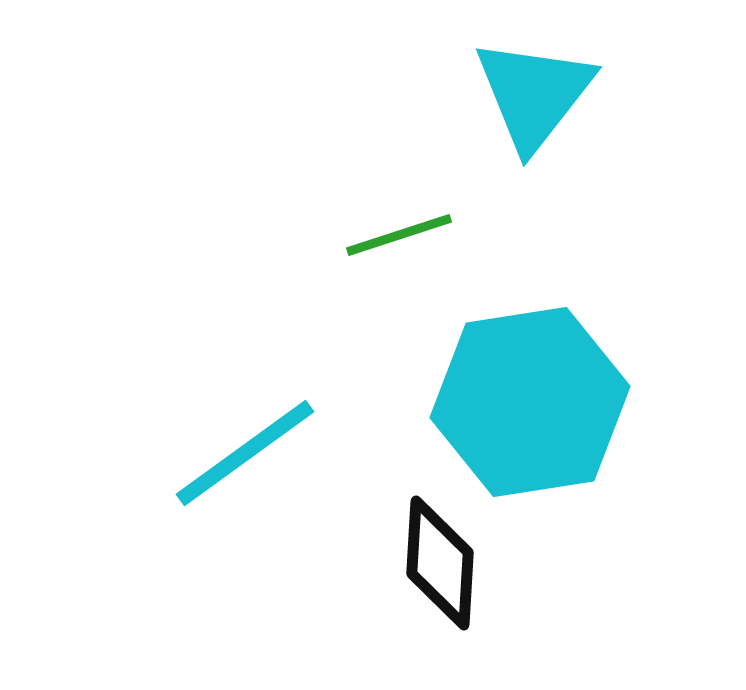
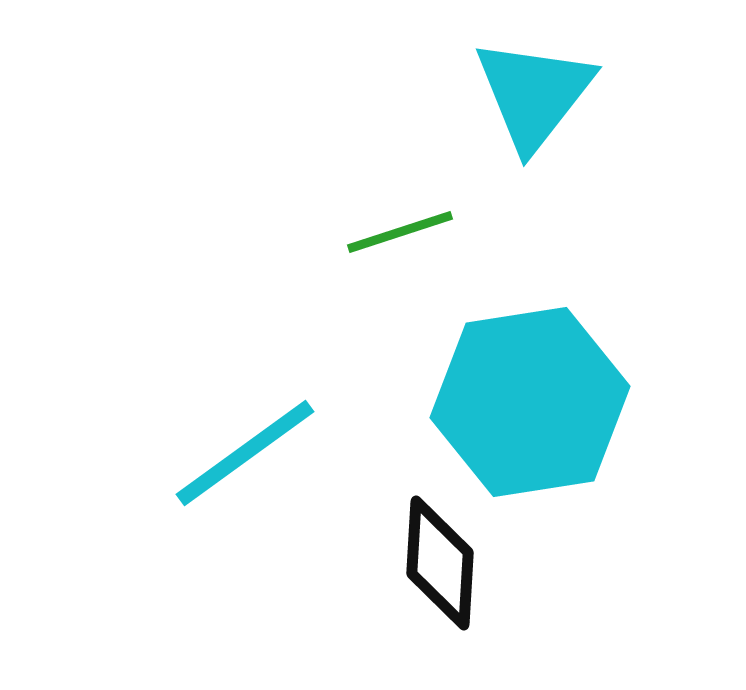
green line: moved 1 px right, 3 px up
